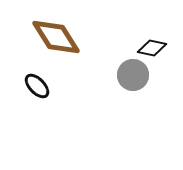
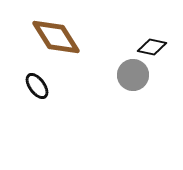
black diamond: moved 1 px up
black ellipse: rotated 8 degrees clockwise
